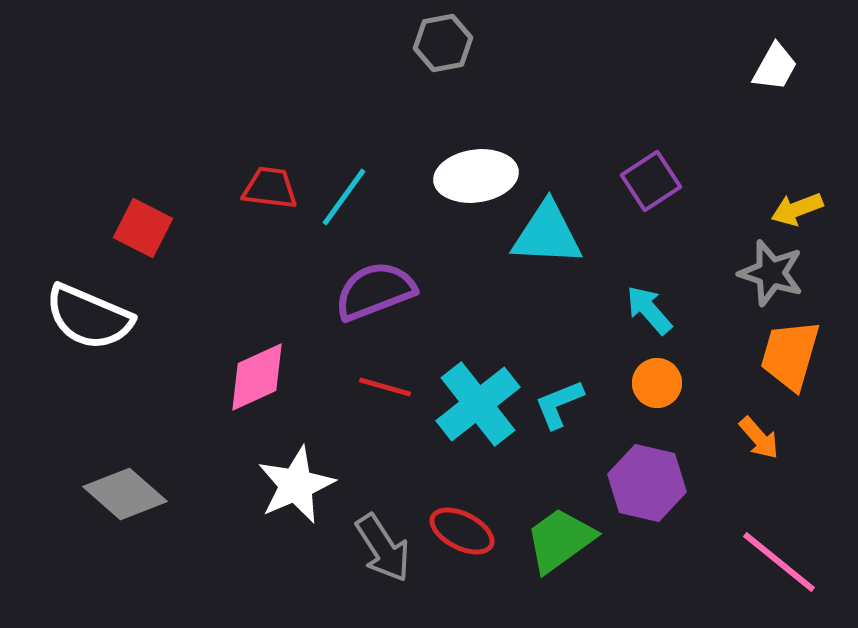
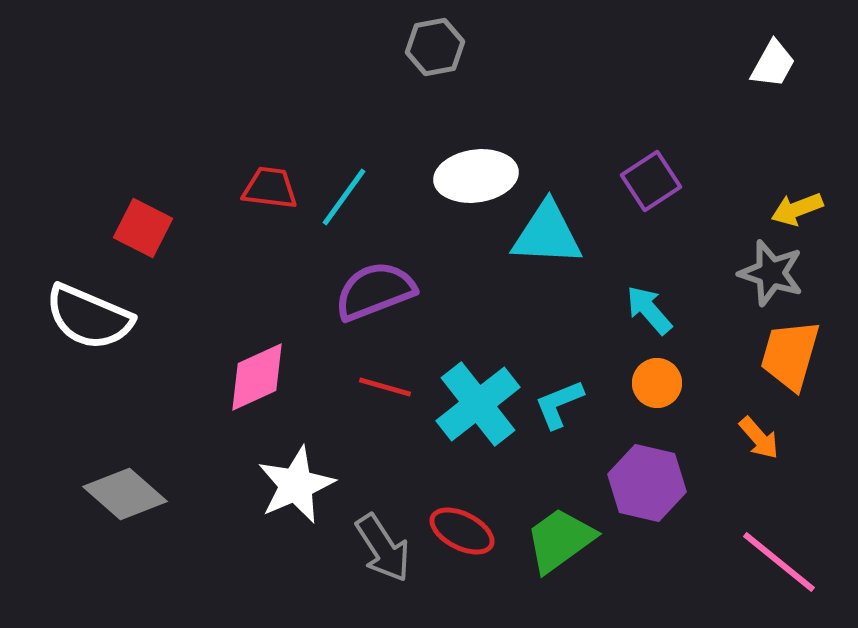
gray hexagon: moved 8 px left, 4 px down
white trapezoid: moved 2 px left, 3 px up
